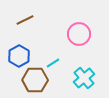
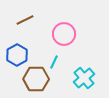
pink circle: moved 15 px left
blue hexagon: moved 2 px left, 1 px up
cyan line: moved 1 px right, 1 px up; rotated 32 degrees counterclockwise
brown hexagon: moved 1 px right, 1 px up
